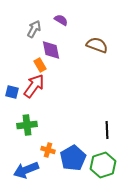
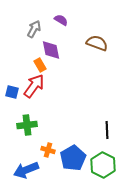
brown semicircle: moved 2 px up
green hexagon: rotated 15 degrees counterclockwise
